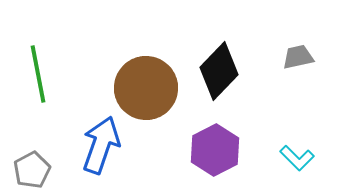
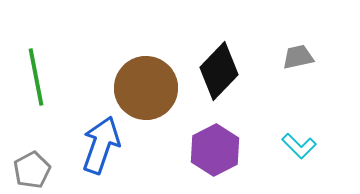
green line: moved 2 px left, 3 px down
cyan L-shape: moved 2 px right, 12 px up
